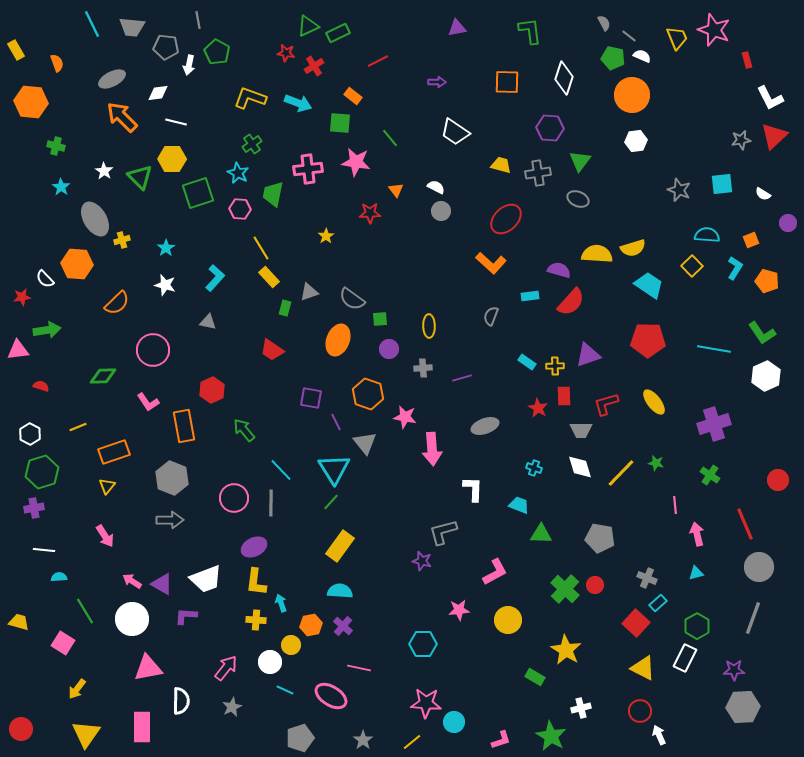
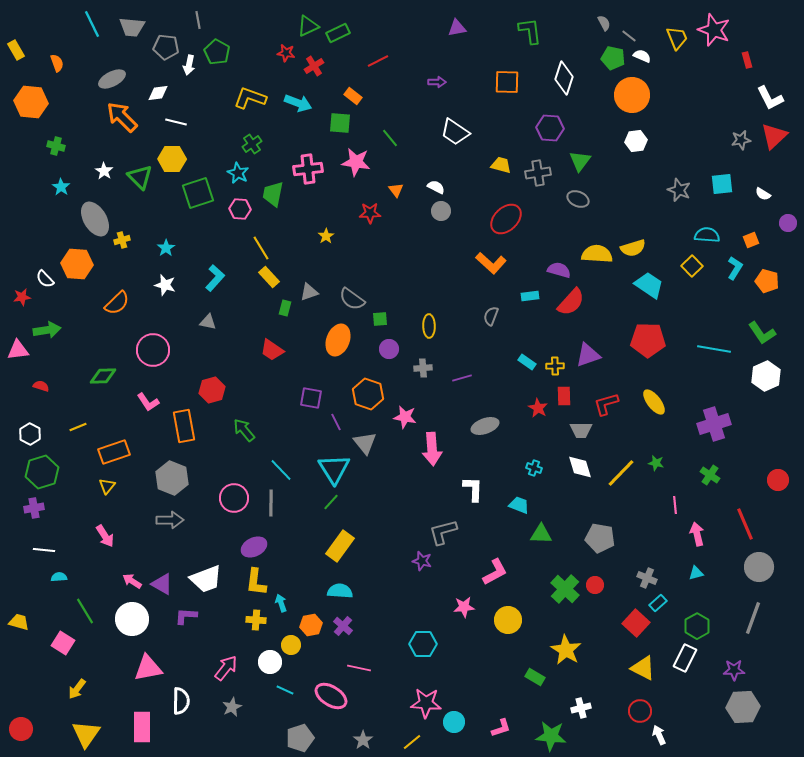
red hexagon at (212, 390): rotated 10 degrees clockwise
pink star at (459, 610): moved 5 px right, 3 px up
green star at (551, 736): rotated 24 degrees counterclockwise
pink L-shape at (501, 740): moved 12 px up
